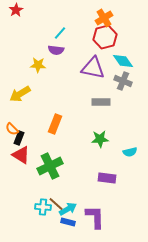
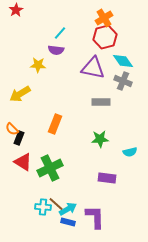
red triangle: moved 2 px right, 7 px down
green cross: moved 2 px down
